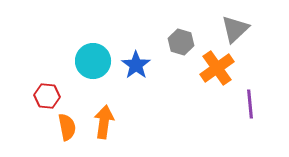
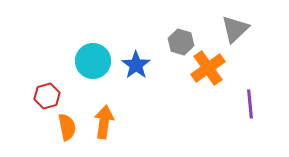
orange cross: moved 9 px left
red hexagon: rotated 20 degrees counterclockwise
